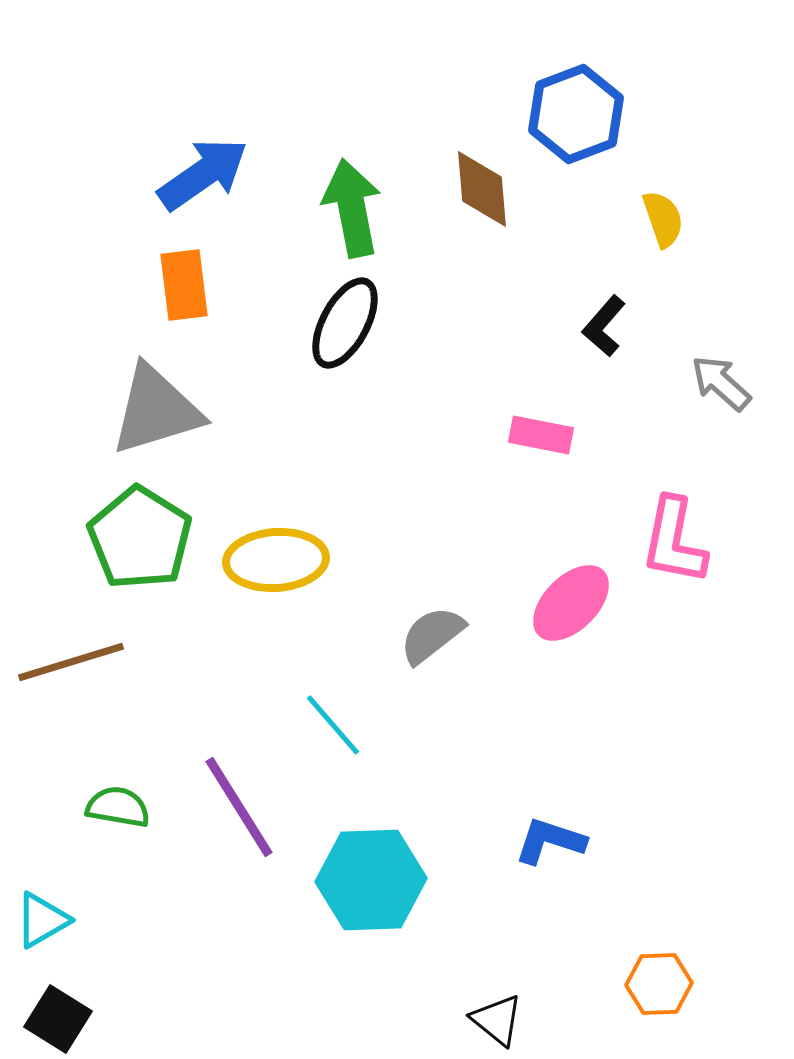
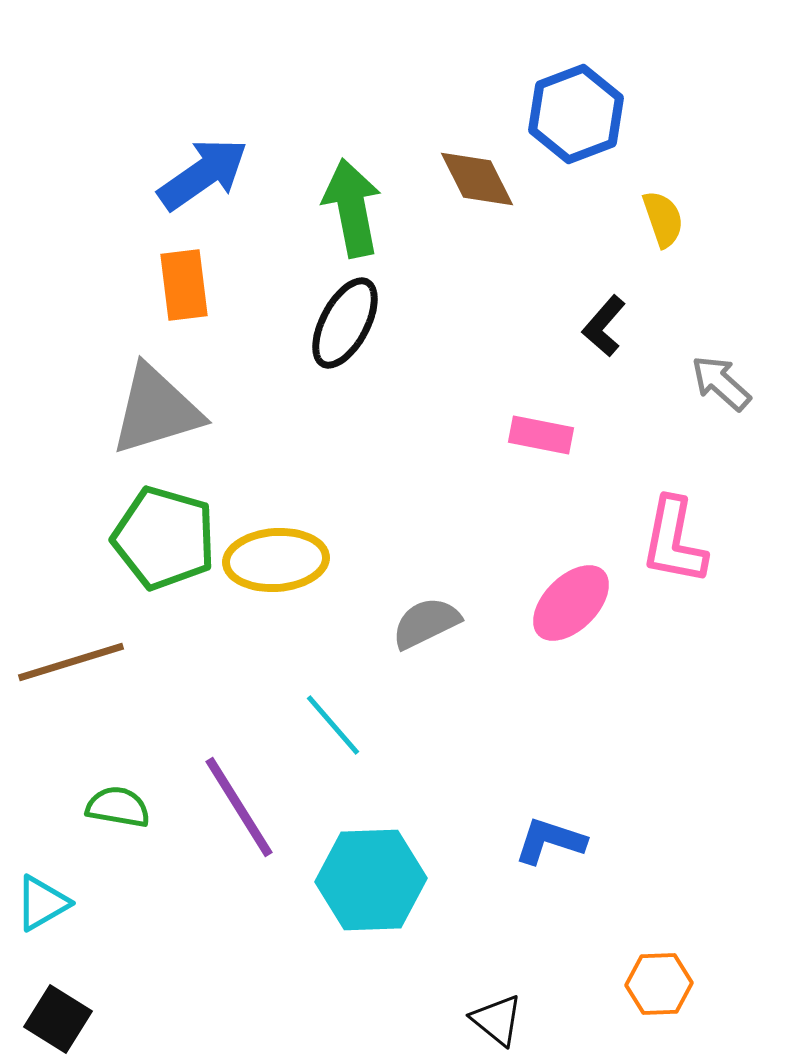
brown diamond: moved 5 px left, 10 px up; rotated 22 degrees counterclockwise
green pentagon: moved 24 px right; rotated 16 degrees counterclockwise
gray semicircle: moved 6 px left, 12 px up; rotated 12 degrees clockwise
cyan triangle: moved 17 px up
